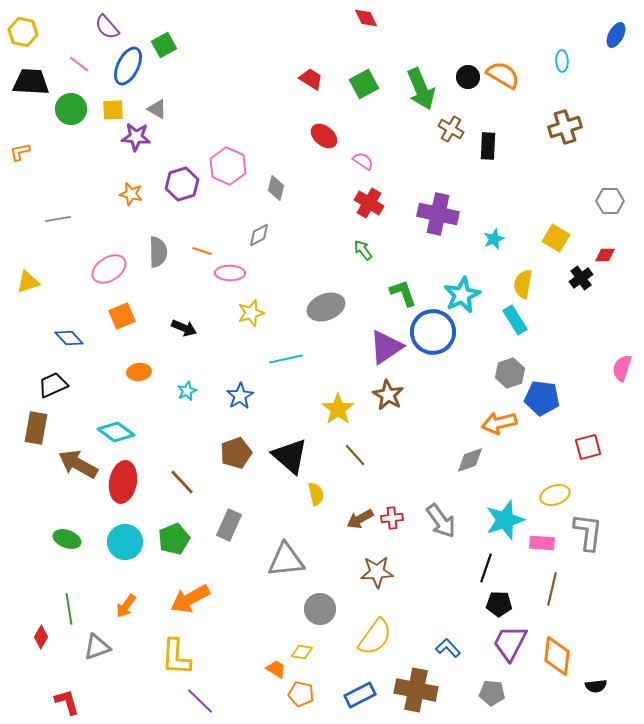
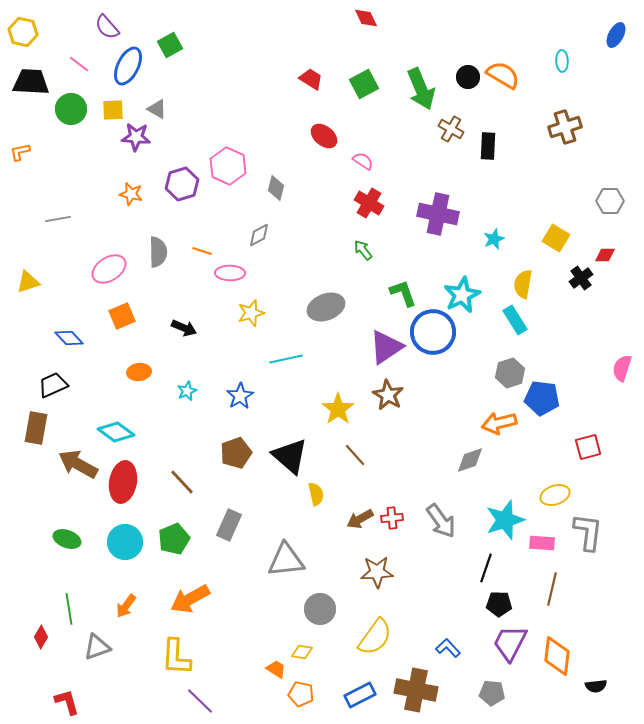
green square at (164, 45): moved 6 px right
